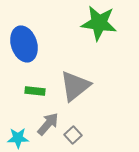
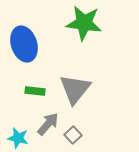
green star: moved 15 px left
gray triangle: moved 3 px down; rotated 12 degrees counterclockwise
cyan star: rotated 15 degrees clockwise
